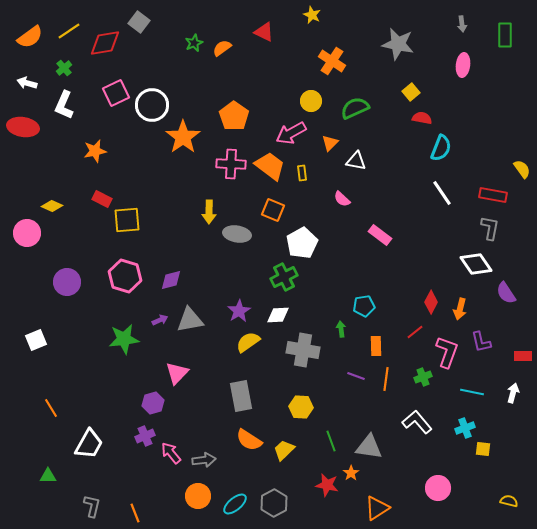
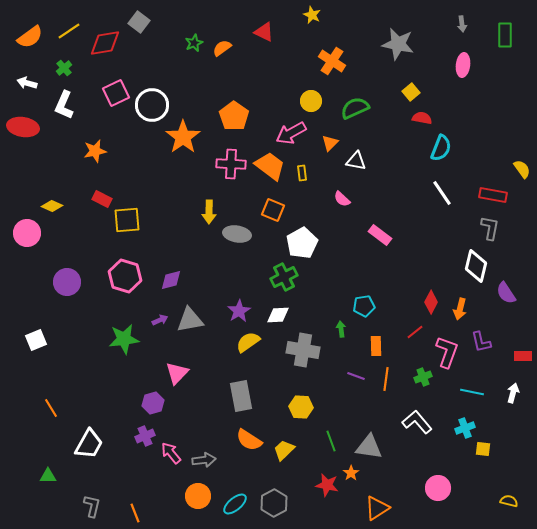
white diamond at (476, 264): moved 2 px down; rotated 48 degrees clockwise
